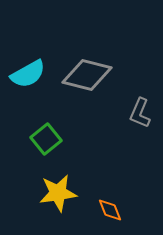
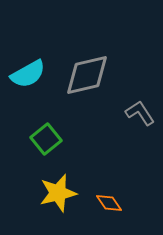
gray diamond: rotated 27 degrees counterclockwise
gray L-shape: rotated 124 degrees clockwise
yellow star: rotated 6 degrees counterclockwise
orange diamond: moved 1 px left, 7 px up; rotated 12 degrees counterclockwise
